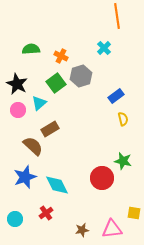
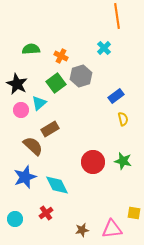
pink circle: moved 3 px right
red circle: moved 9 px left, 16 px up
